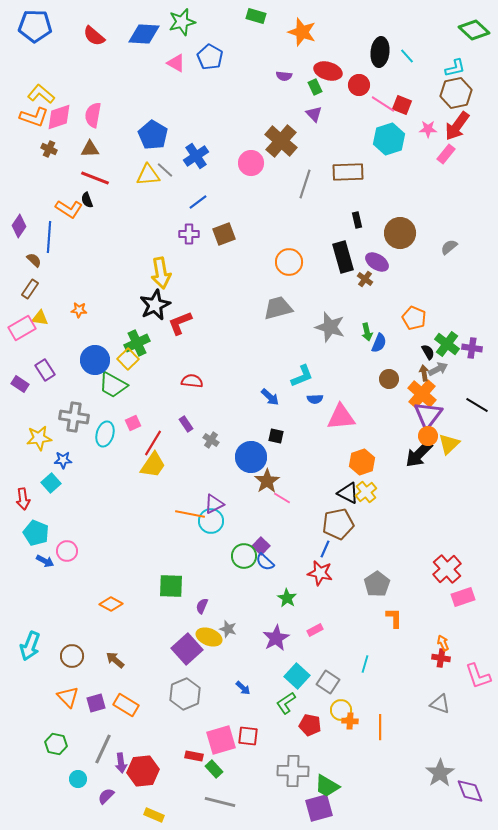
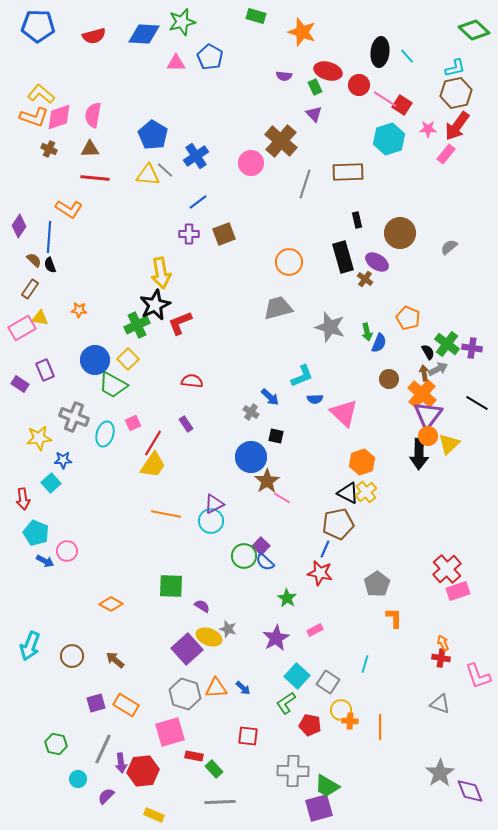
blue pentagon at (35, 26): moved 3 px right
red semicircle at (94, 36): rotated 55 degrees counterclockwise
pink triangle at (176, 63): rotated 30 degrees counterclockwise
pink line at (383, 104): moved 2 px right, 5 px up
red square at (402, 105): rotated 12 degrees clockwise
yellow triangle at (148, 175): rotated 10 degrees clockwise
red line at (95, 178): rotated 16 degrees counterclockwise
black semicircle at (87, 200): moved 37 px left, 65 px down
orange pentagon at (414, 318): moved 6 px left
green cross at (137, 343): moved 18 px up
purple rectangle at (45, 370): rotated 10 degrees clockwise
black line at (477, 405): moved 2 px up
gray cross at (74, 417): rotated 12 degrees clockwise
pink triangle at (341, 417): moved 3 px right, 4 px up; rotated 48 degrees clockwise
gray cross at (211, 440): moved 40 px right, 28 px up
black arrow at (419, 454): rotated 44 degrees counterclockwise
orange line at (190, 514): moved 24 px left
pink rectangle at (463, 597): moved 5 px left, 6 px up
purple semicircle at (202, 606): rotated 98 degrees clockwise
gray hexagon at (185, 694): rotated 20 degrees counterclockwise
orange triangle at (68, 697): moved 148 px right, 9 px up; rotated 50 degrees counterclockwise
pink square at (221, 740): moved 51 px left, 8 px up
gray line at (220, 802): rotated 16 degrees counterclockwise
